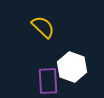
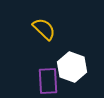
yellow semicircle: moved 1 px right, 2 px down
